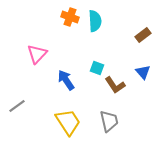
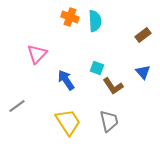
brown L-shape: moved 2 px left, 1 px down
